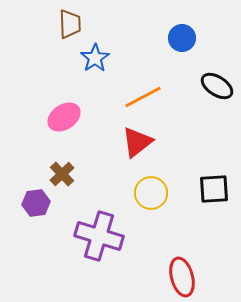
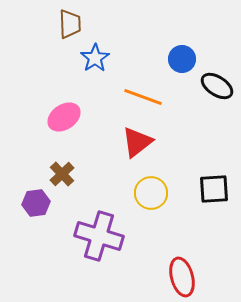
blue circle: moved 21 px down
orange line: rotated 48 degrees clockwise
